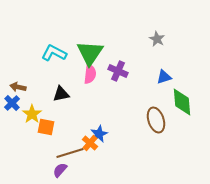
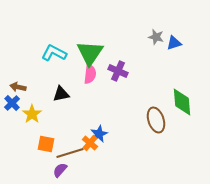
gray star: moved 1 px left, 2 px up; rotated 14 degrees counterclockwise
blue triangle: moved 10 px right, 34 px up
orange square: moved 17 px down
